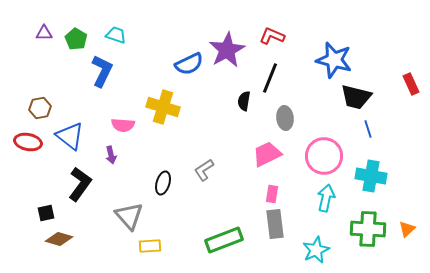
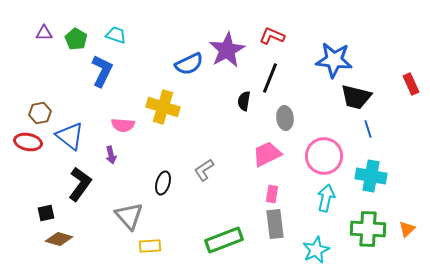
blue star: rotated 9 degrees counterclockwise
brown hexagon: moved 5 px down
